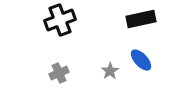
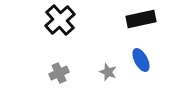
black cross: rotated 20 degrees counterclockwise
blue ellipse: rotated 15 degrees clockwise
gray star: moved 2 px left, 1 px down; rotated 18 degrees counterclockwise
